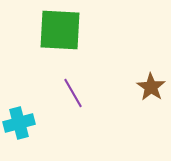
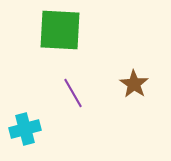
brown star: moved 17 px left, 3 px up
cyan cross: moved 6 px right, 6 px down
